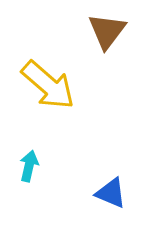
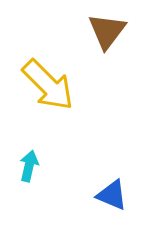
yellow arrow: rotated 4 degrees clockwise
blue triangle: moved 1 px right, 2 px down
